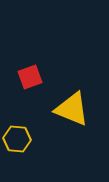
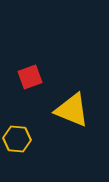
yellow triangle: moved 1 px down
